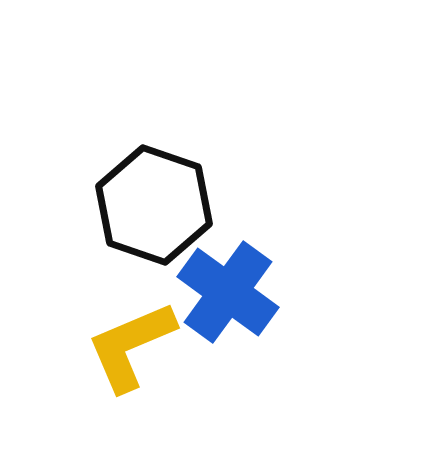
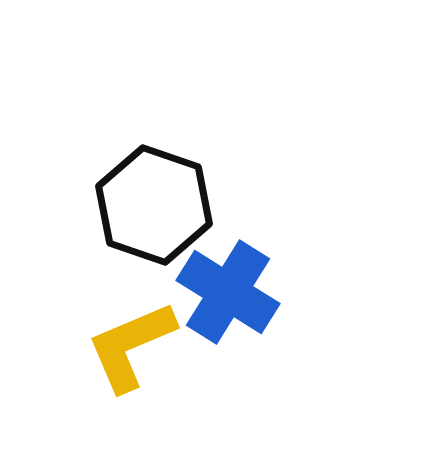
blue cross: rotated 4 degrees counterclockwise
